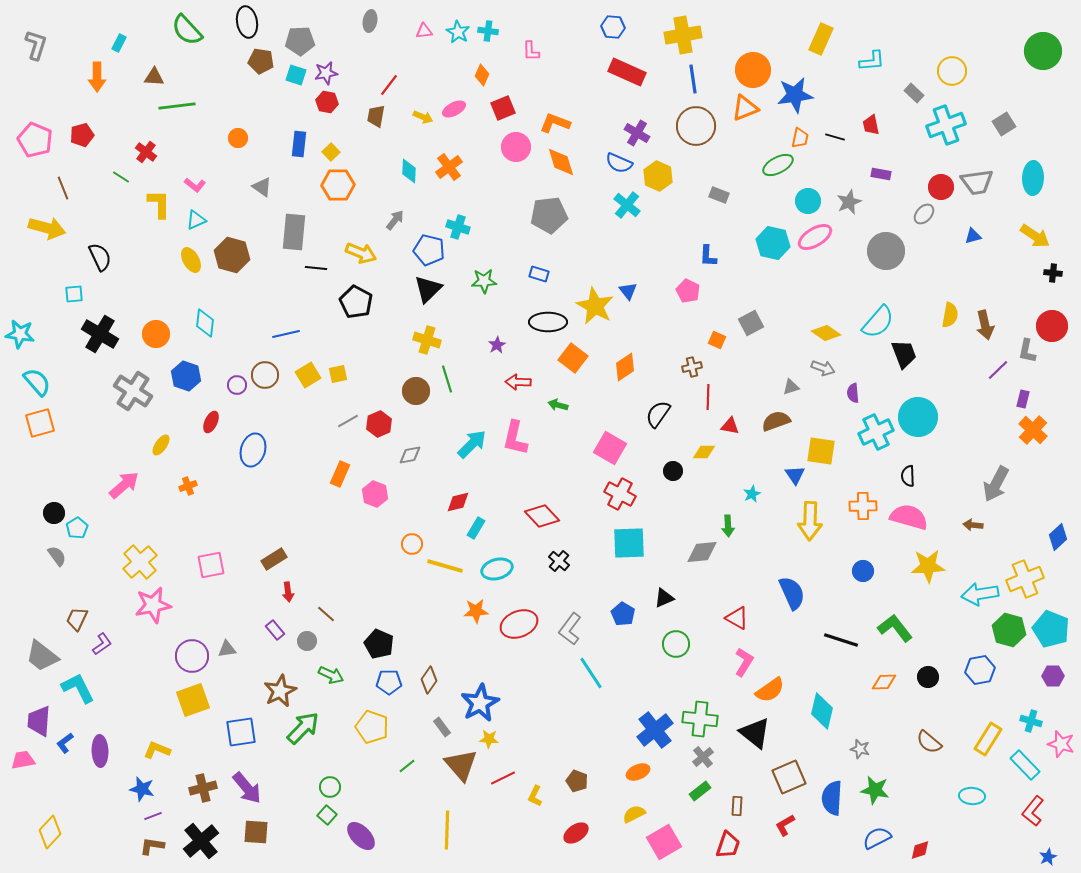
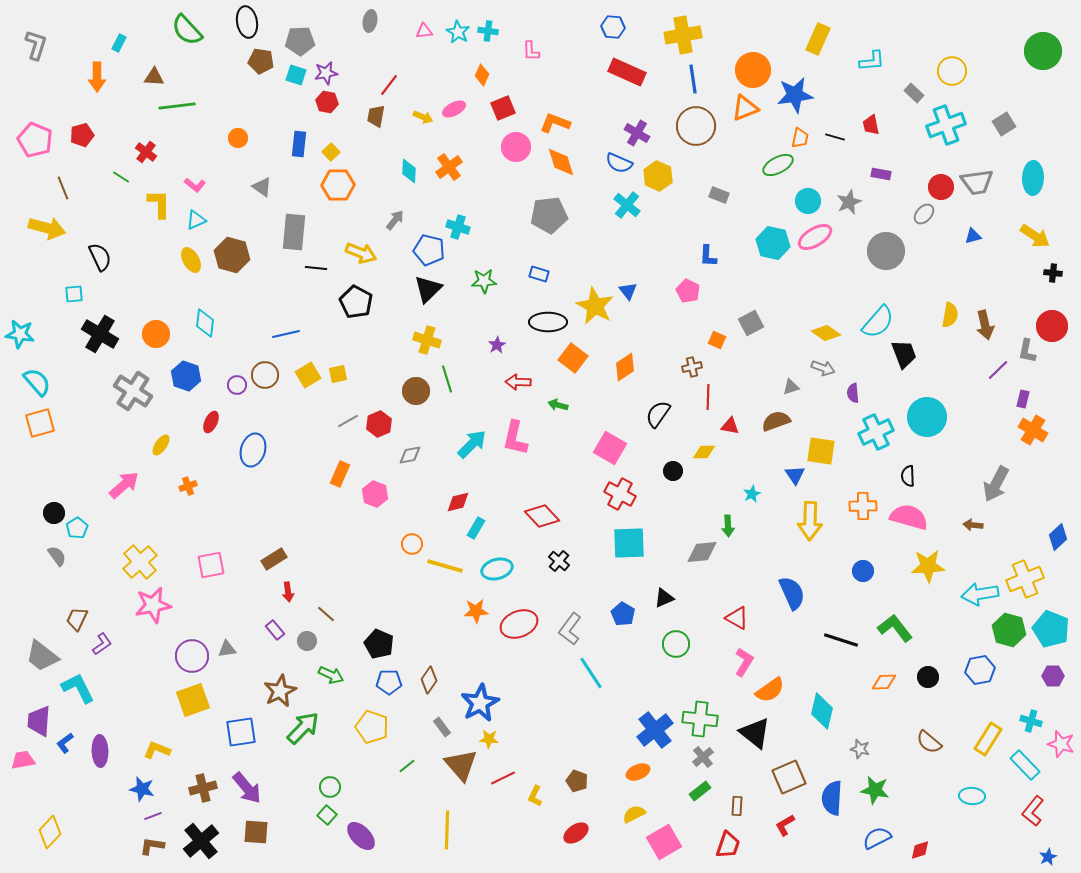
yellow rectangle at (821, 39): moved 3 px left
cyan circle at (918, 417): moved 9 px right
orange cross at (1033, 430): rotated 12 degrees counterclockwise
